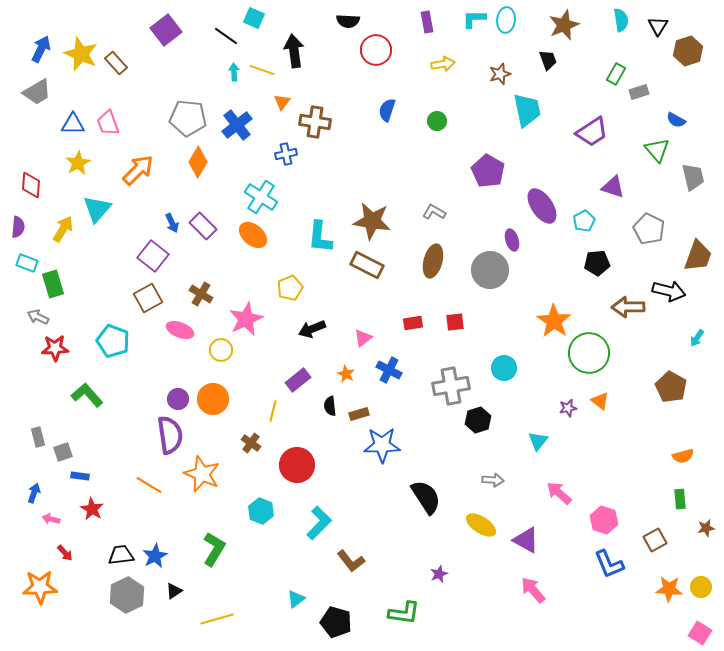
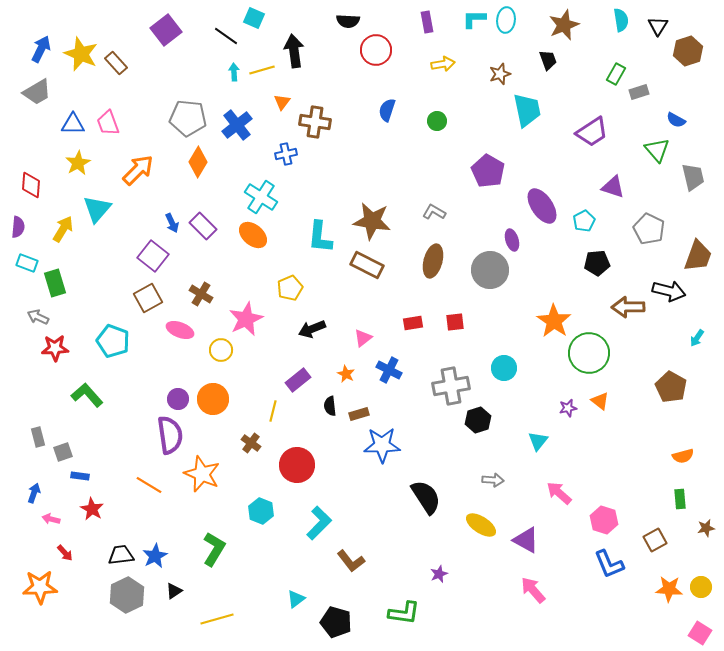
yellow line at (262, 70): rotated 35 degrees counterclockwise
green rectangle at (53, 284): moved 2 px right, 1 px up
